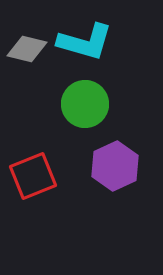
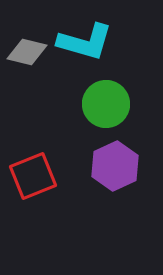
gray diamond: moved 3 px down
green circle: moved 21 px right
